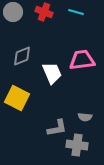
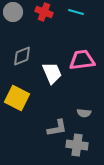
gray semicircle: moved 1 px left, 4 px up
